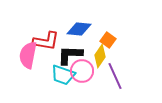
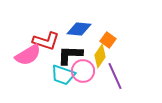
red L-shape: rotated 8 degrees clockwise
pink semicircle: rotated 132 degrees counterclockwise
pink circle: moved 1 px right
